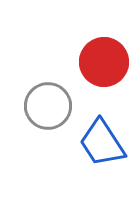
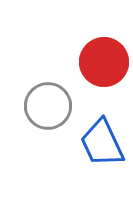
blue trapezoid: rotated 8 degrees clockwise
